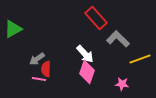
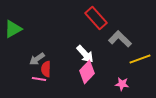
gray L-shape: moved 2 px right
pink diamond: rotated 25 degrees clockwise
